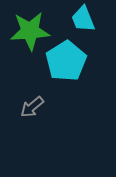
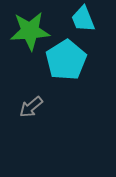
cyan pentagon: moved 1 px up
gray arrow: moved 1 px left
